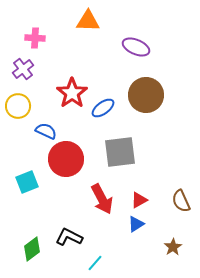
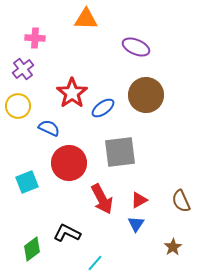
orange triangle: moved 2 px left, 2 px up
blue semicircle: moved 3 px right, 3 px up
red circle: moved 3 px right, 4 px down
blue triangle: rotated 24 degrees counterclockwise
black L-shape: moved 2 px left, 4 px up
